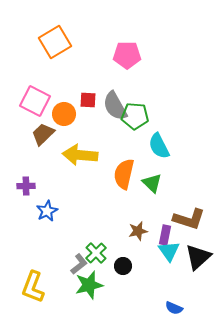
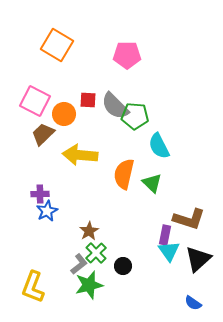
orange square: moved 2 px right, 3 px down; rotated 28 degrees counterclockwise
gray semicircle: rotated 16 degrees counterclockwise
purple cross: moved 14 px right, 8 px down
brown star: moved 49 px left; rotated 18 degrees counterclockwise
black triangle: moved 2 px down
blue semicircle: moved 19 px right, 5 px up; rotated 12 degrees clockwise
